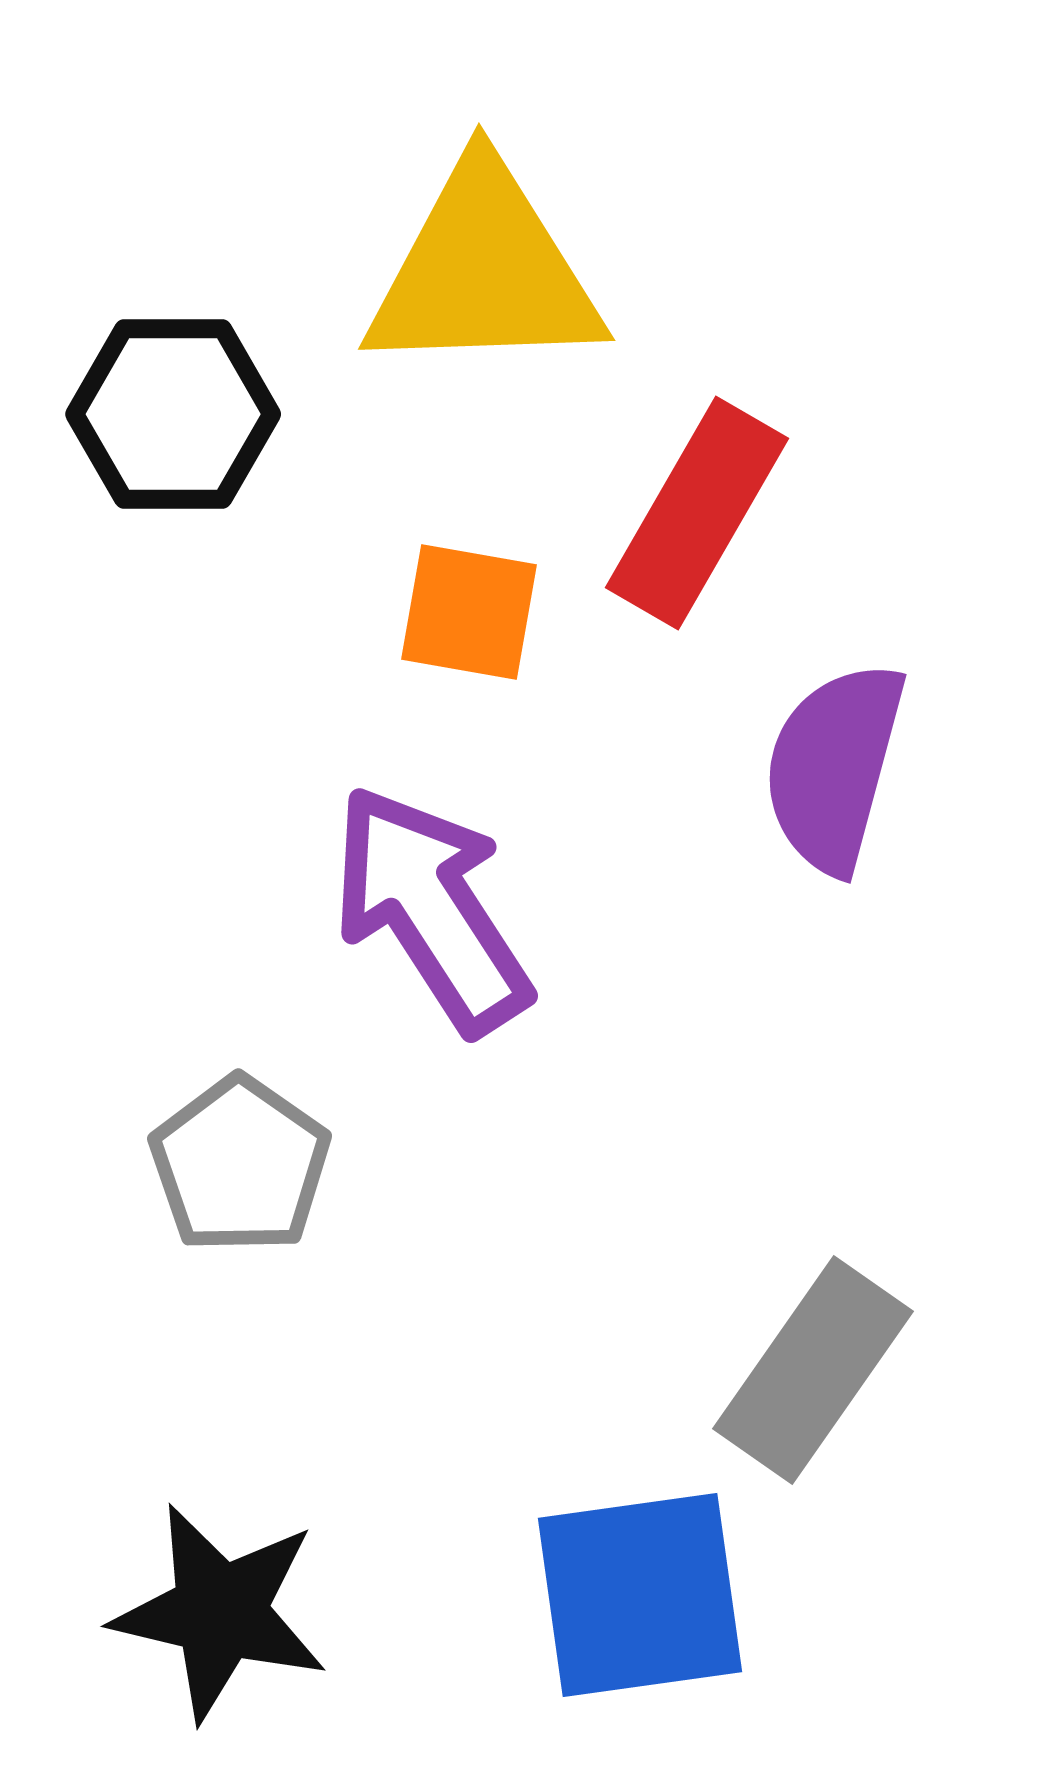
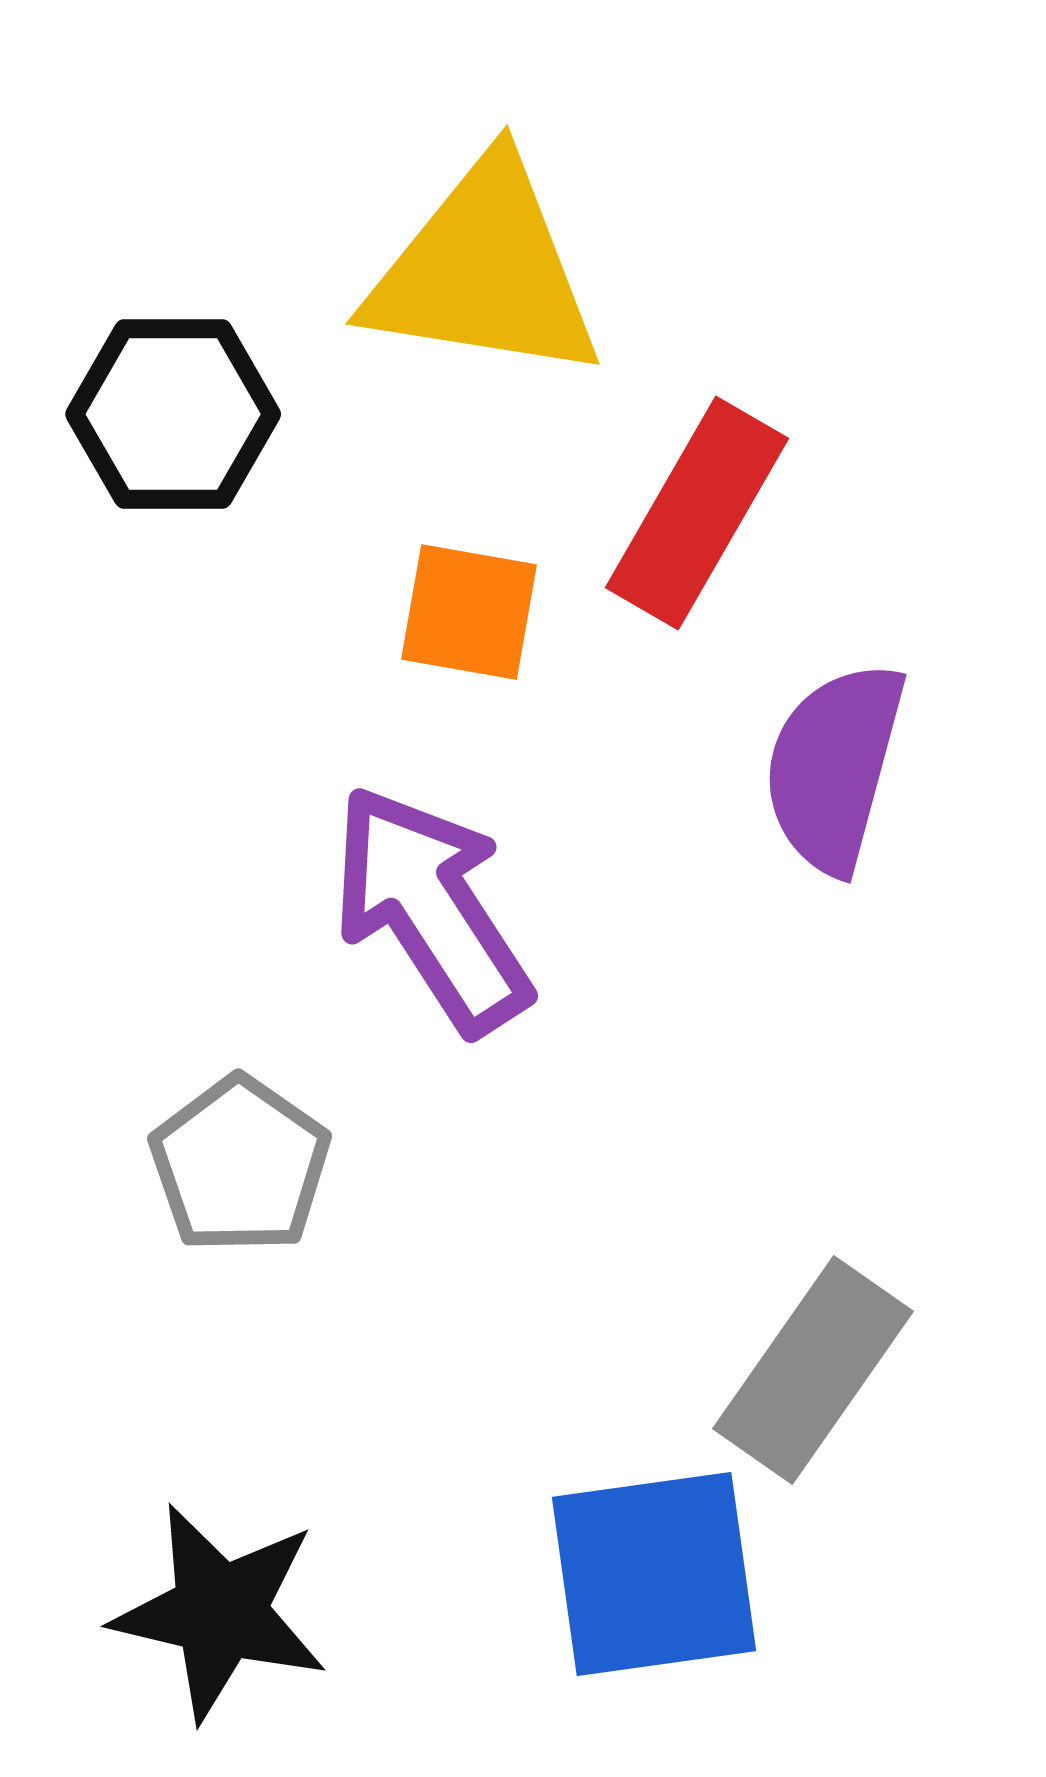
yellow triangle: rotated 11 degrees clockwise
blue square: moved 14 px right, 21 px up
